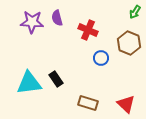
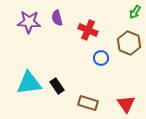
purple star: moved 3 px left
black rectangle: moved 1 px right, 7 px down
red triangle: rotated 12 degrees clockwise
